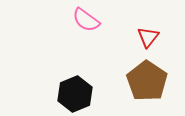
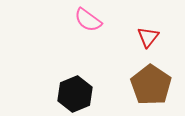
pink semicircle: moved 2 px right
brown pentagon: moved 4 px right, 4 px down
